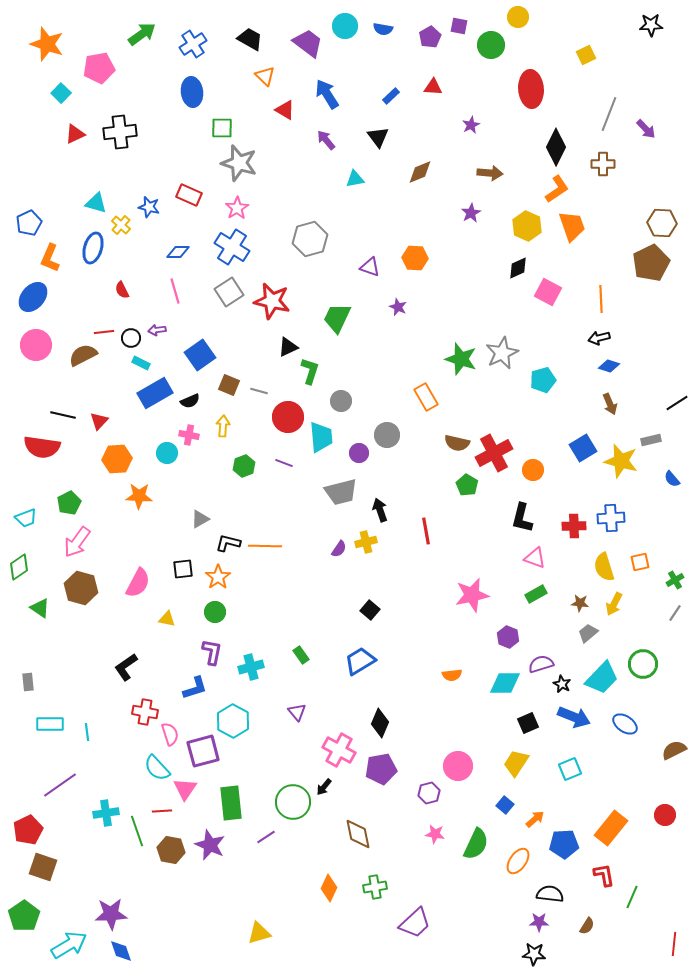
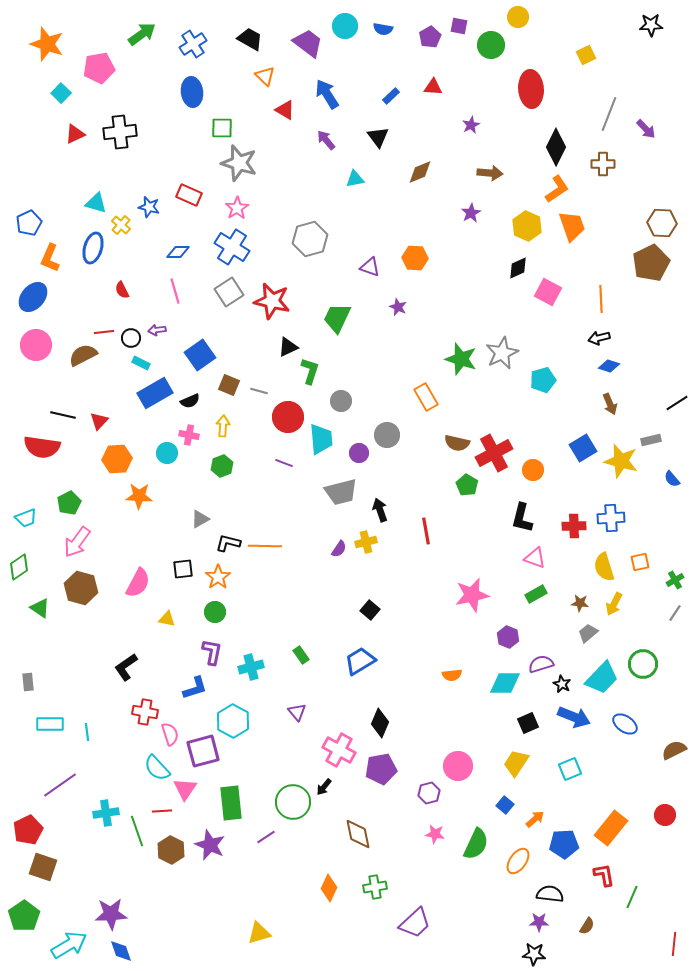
cyan trapezoid at (321, 437): moved 2 px down
green hexagon at (244, 466): moved 22 px left
brown hexagon at (171, 850): rotated 16 degrees clockwise
